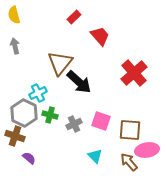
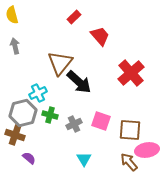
yellow semicircle: moved 2 px left
red cross: moved 3 px left
gray hexagon: moved 1 px left; rotated 20 degrees clockwise
brown cross: moved 1 px up
cyan triangle: moved 11 px left, 3 px down; rotated 14 degrees clockwise
